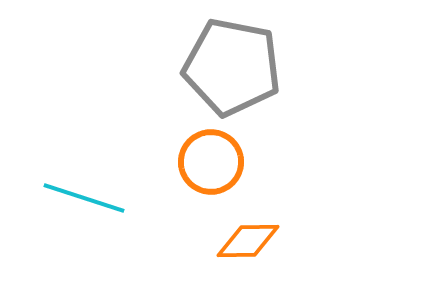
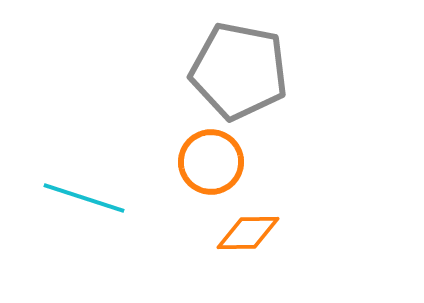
gray pentagon: moved 7 px right, 4 px down
orange diamond: moved 8 px up
